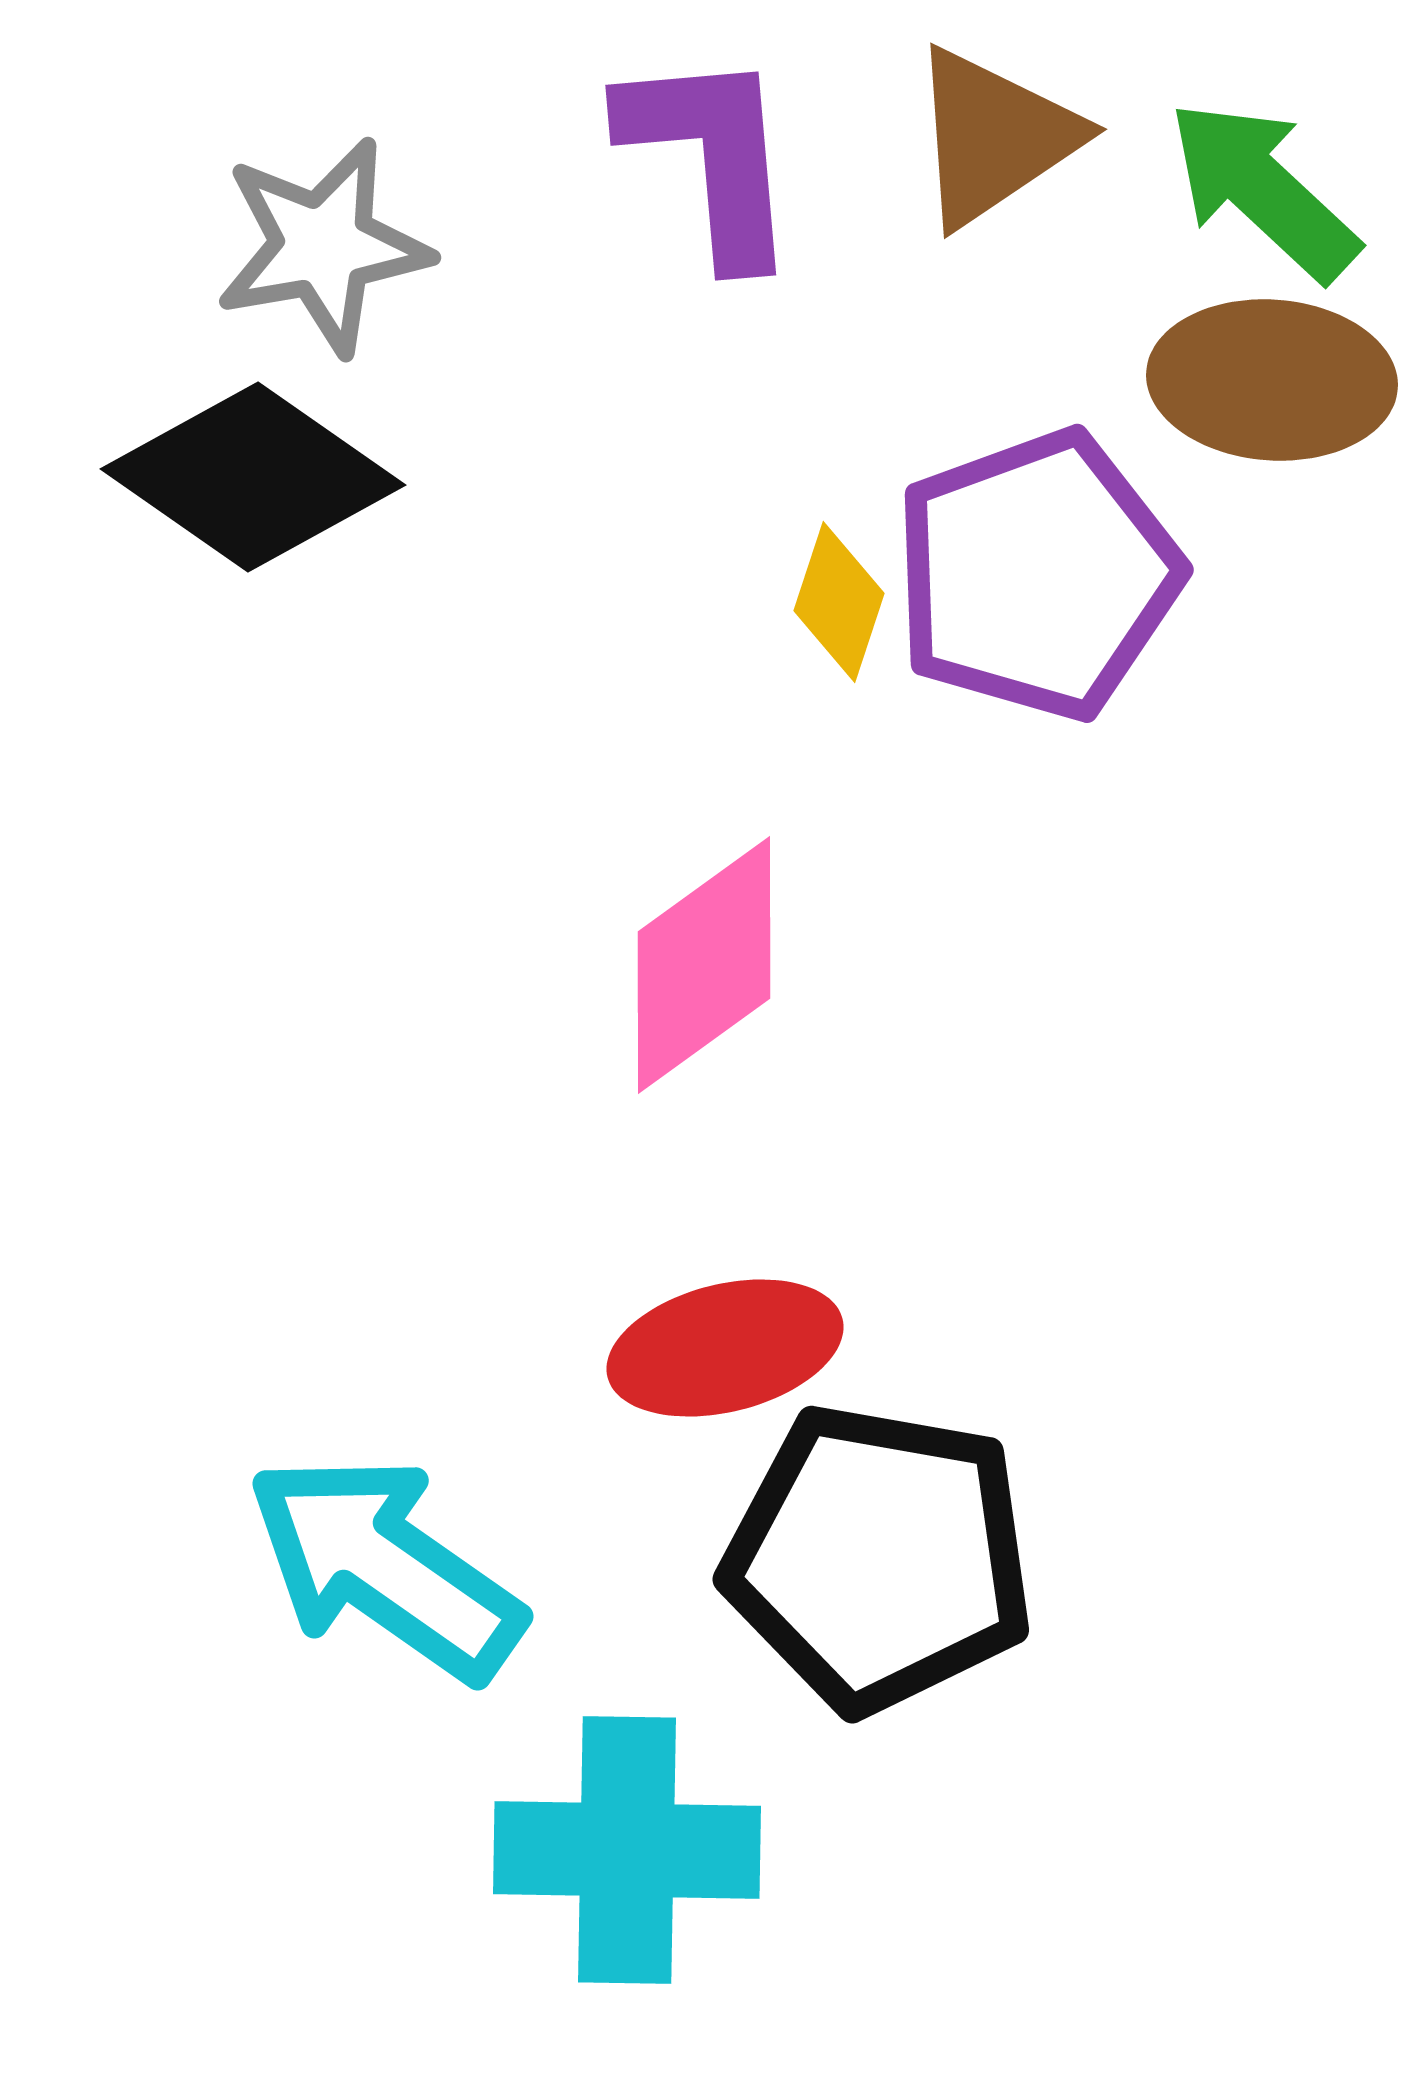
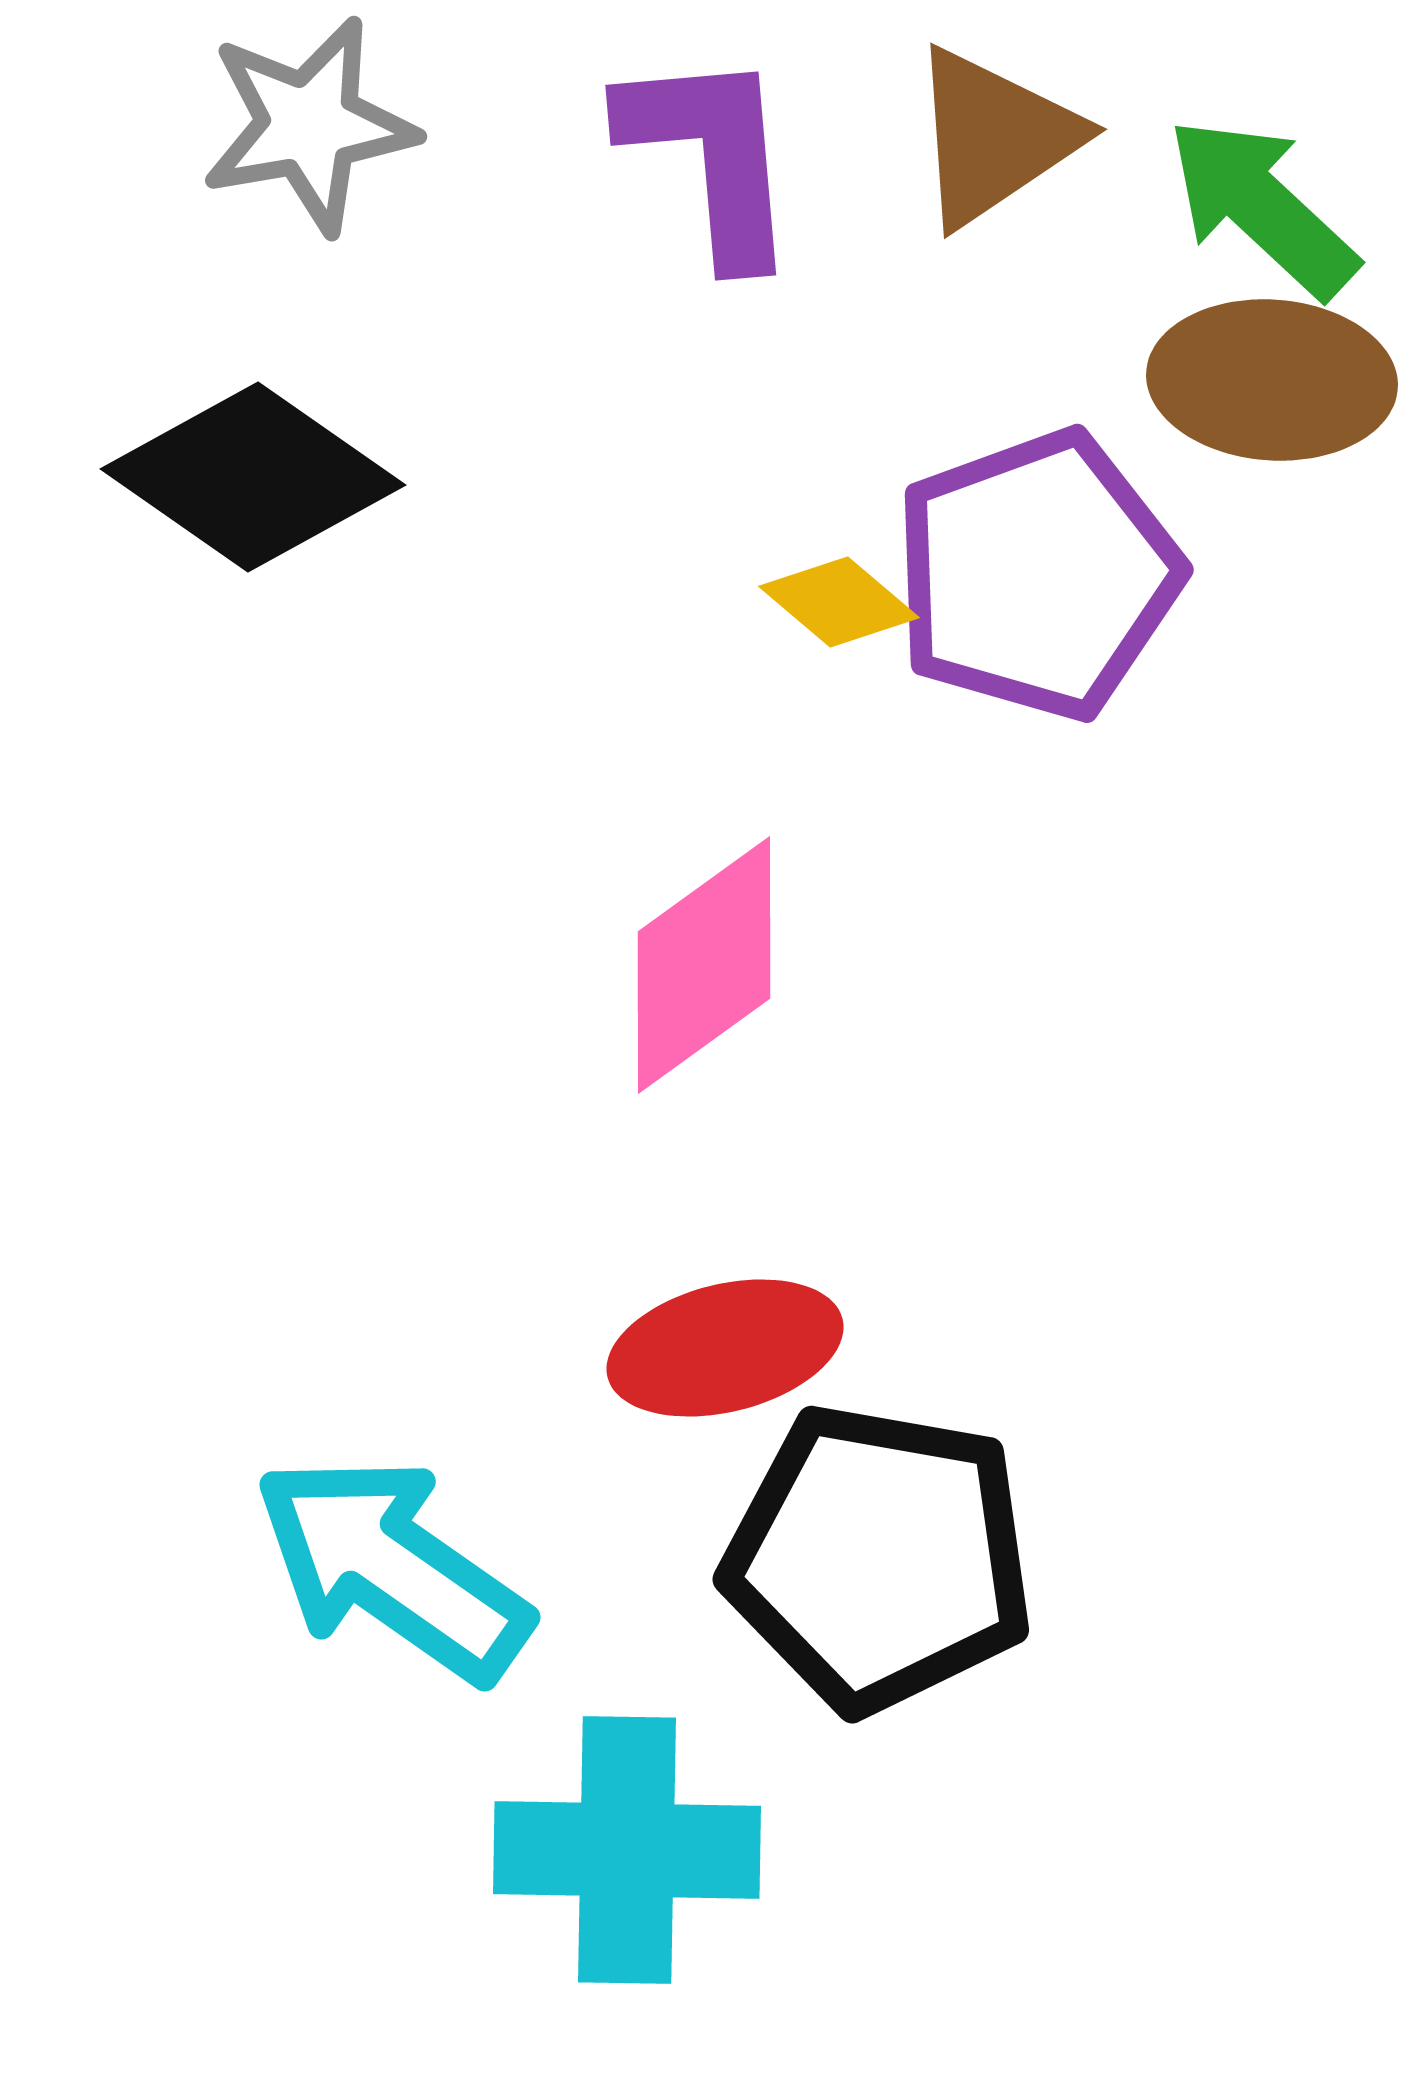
green arrow: moved 1 px left, 17 px down
gray star: moved 14 px left, 121 px up
yellow diamond: rotated 68 degrees counterclockwise
cyan arrow: moved 7 px right, 1 px down
